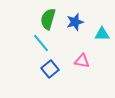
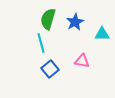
blue star: rotated 12 degrees counterclockwise
cyan line: rotated 24 degrees clockwise
